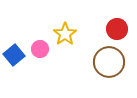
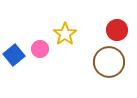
red circle: moved 1 px down
